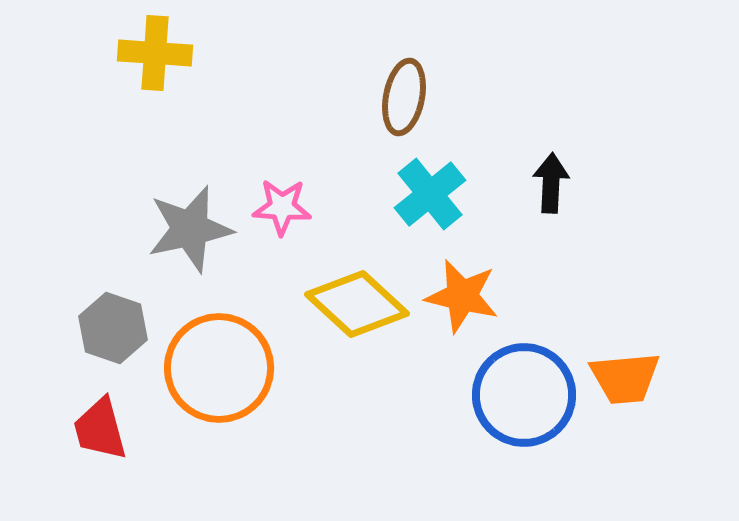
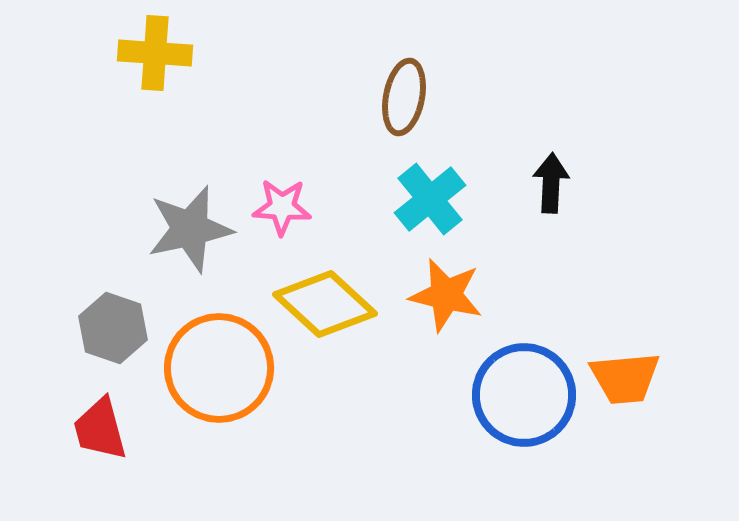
cyan cross: moved 5 px down
orange star: moved 16 px left, 1 px up
yellow diamond: moved 32 px left
